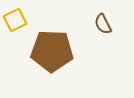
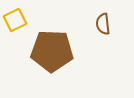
brown semicircle: rotated 20 degrees clockwise
